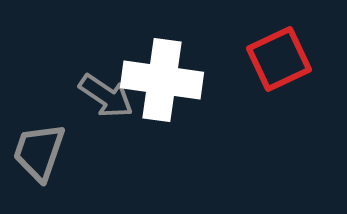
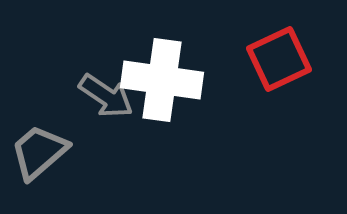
gray trapezoid: rotated 30 degrees clockwise
